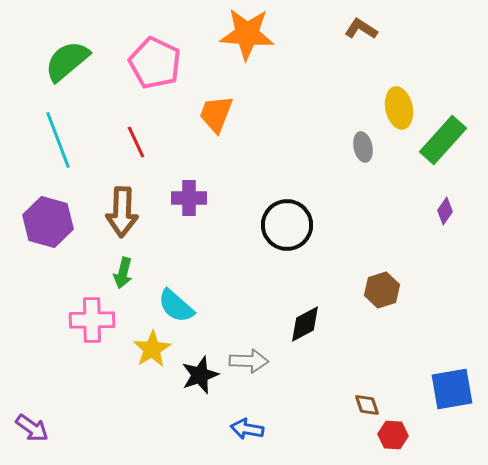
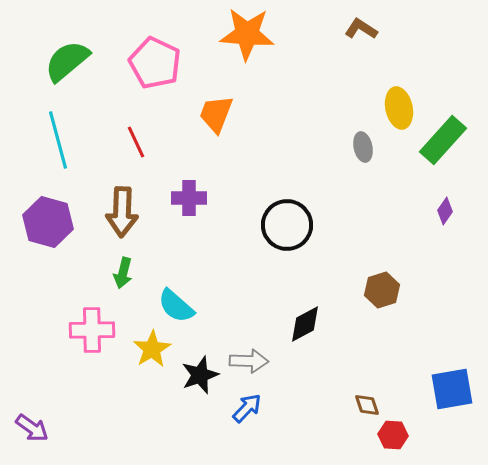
cyan line: rotated 6 degrees clockwise
pink cross: moved 10 px down
blue arrow: moved 21 px up; rotated 124 degrees clockwise
